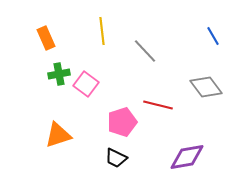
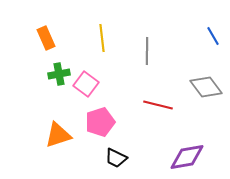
yellow line: moved 7 px down
gray line: moved 2 px right; rotated 44 degrees clockwise
pink pentagon: moved 22 px left
